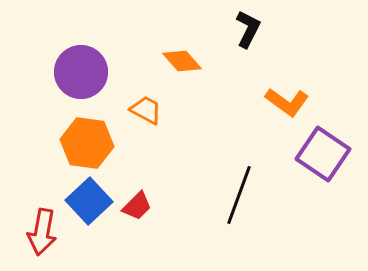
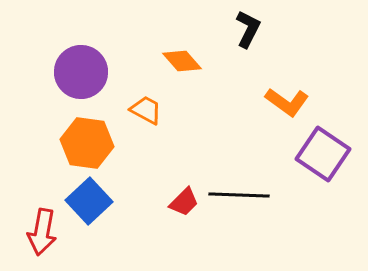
black line: rotated 72 degrees clockwise
red trapezoid: moved 47 px right, 4 px up
